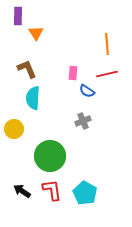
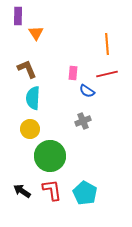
yellow circle: moved 16 px right
